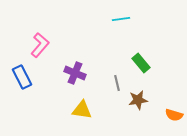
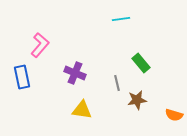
blue rectangle: rotated 15 degrees clockwise
brown star: moved 1 px left
